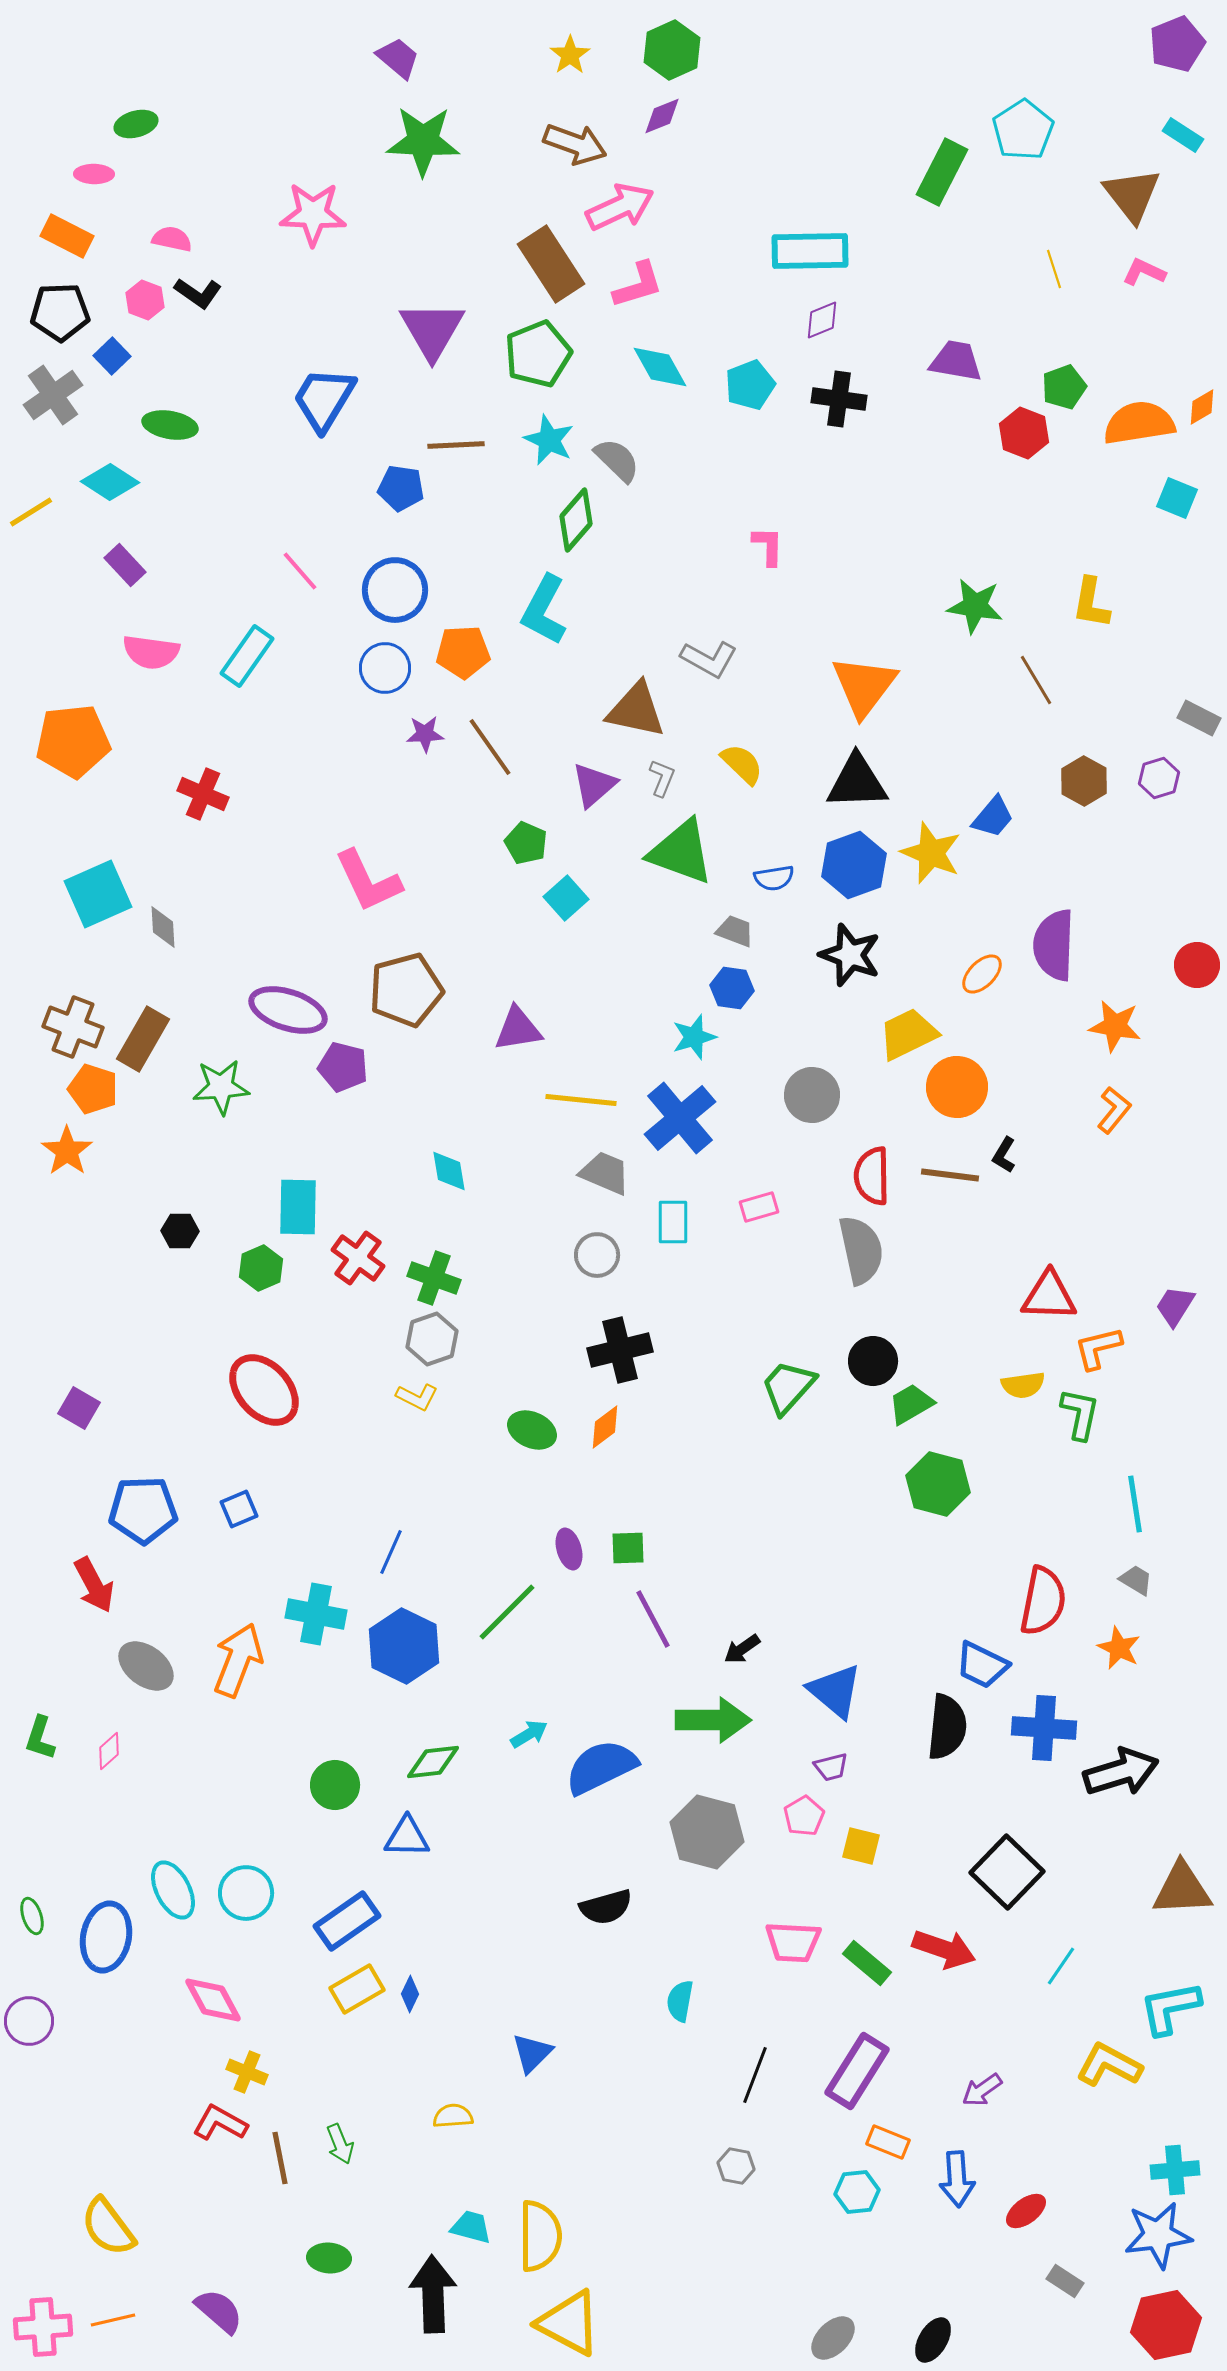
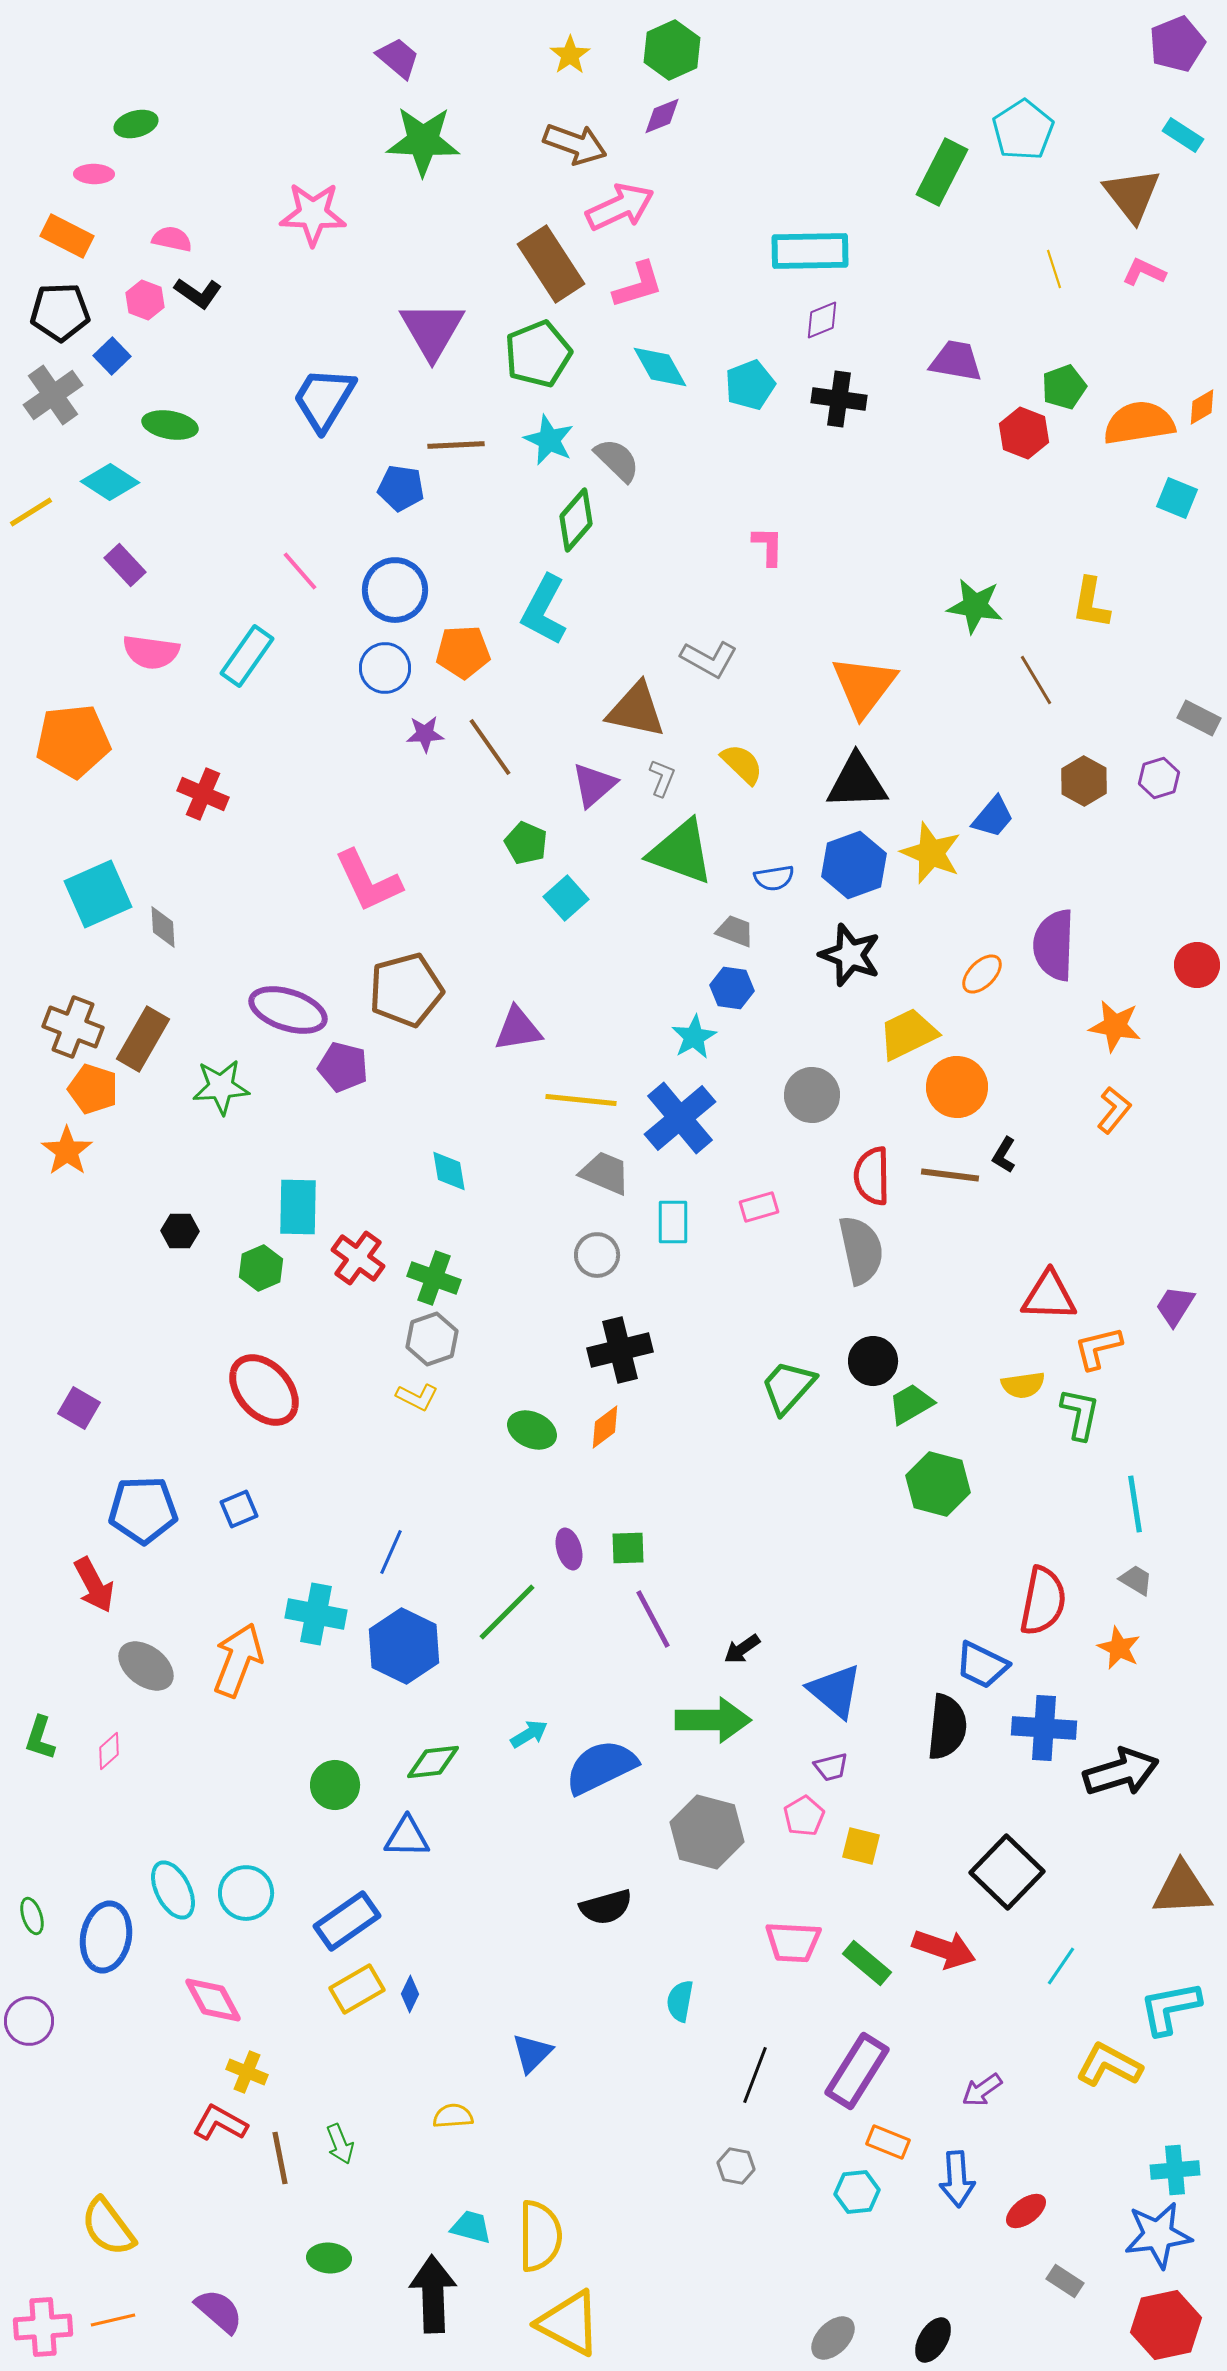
cyan star at (694, 1037): rotated 12 degrees counterclockwise
